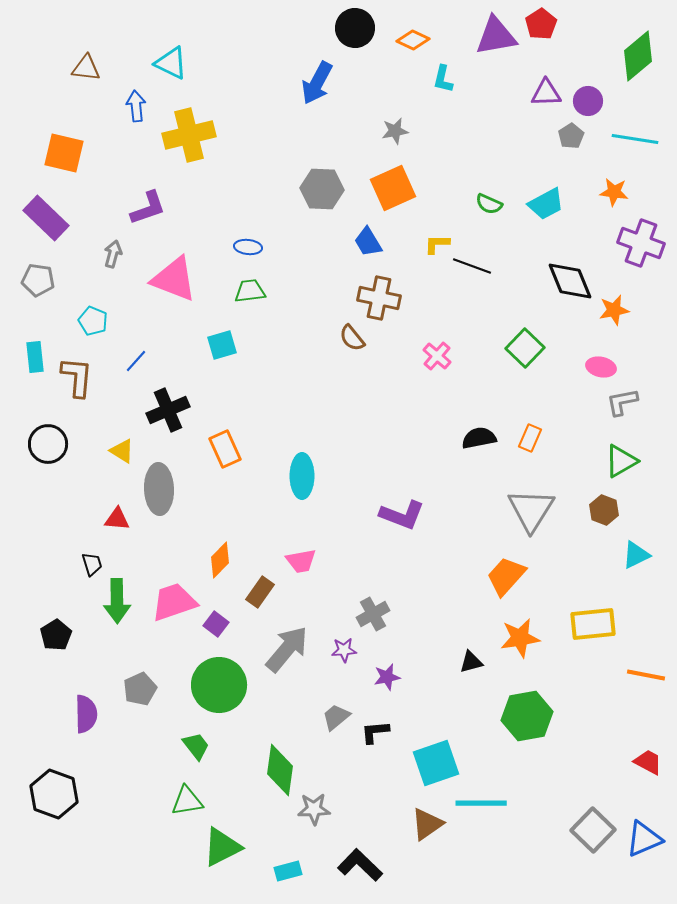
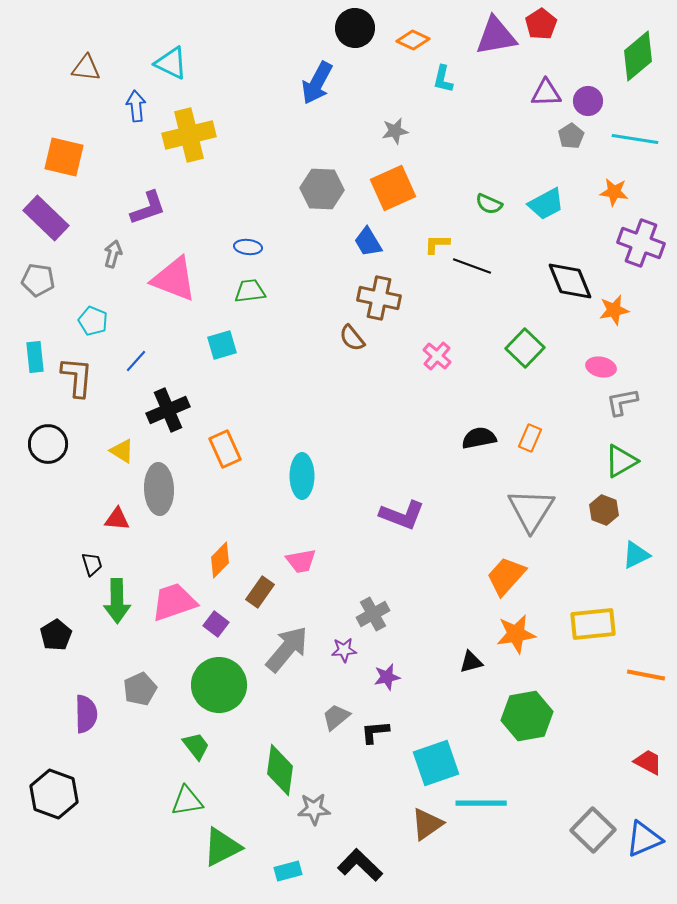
orange square at (64, 153): moved 4 px down
orange star at (520, 638): moved 4 px left, 4 px up
